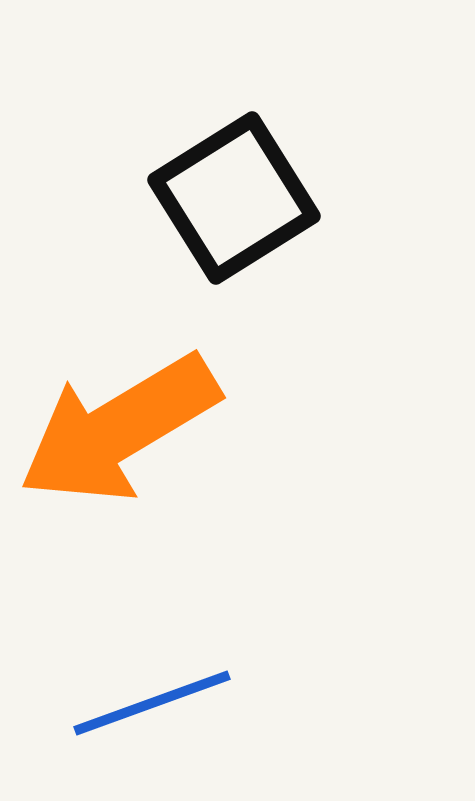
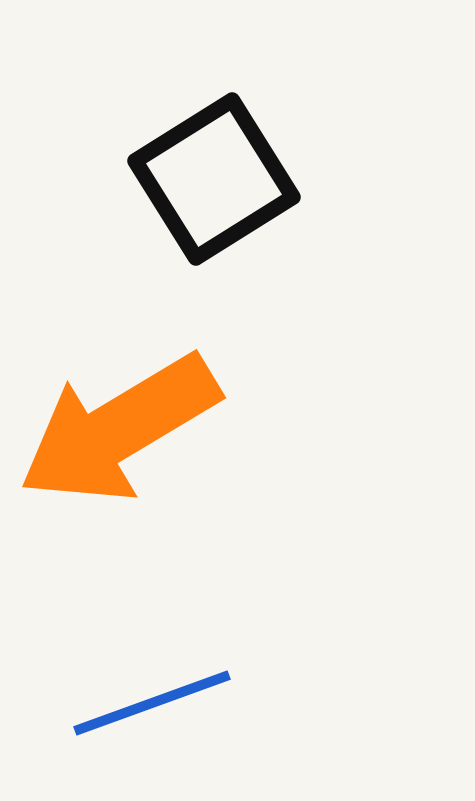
black square: moved 20 px left, 19 px up
